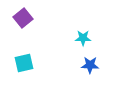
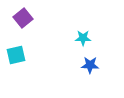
cyan square: moved 8 px left, 8 px up
